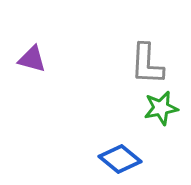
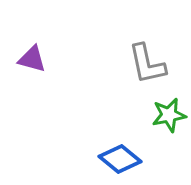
gray L-shape: rotated 15 degrees counterclockwise
green star: moved 8 px right, 7 px down
